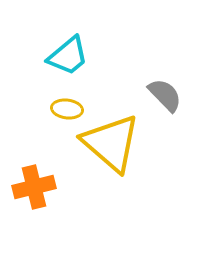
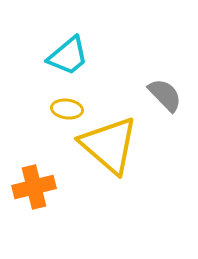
yellow triangle: moved 2 px left, 2 px down
